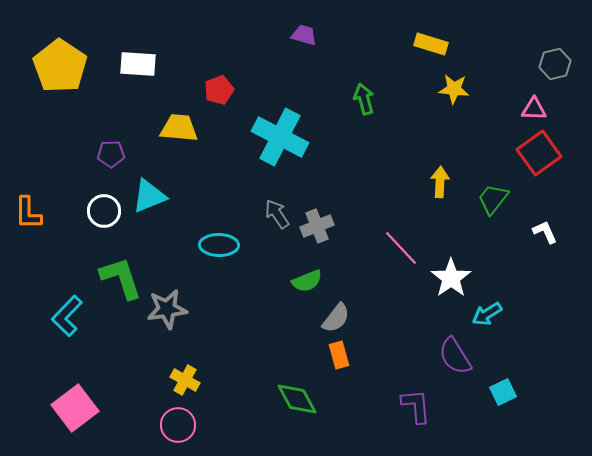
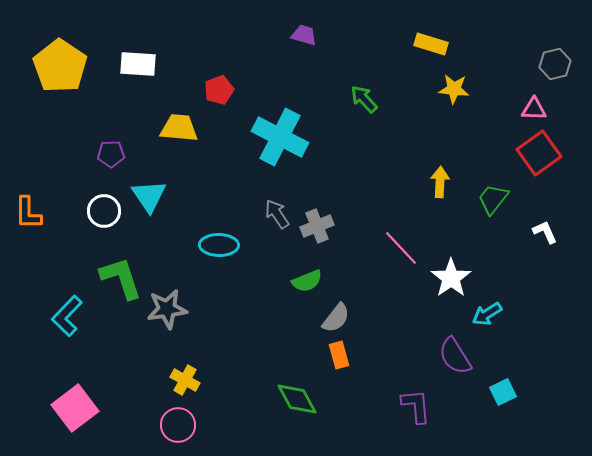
green arrow: rotated 28 degrees counterclockwise
cyan triangle: rotated 42 degrees counterclockwise
